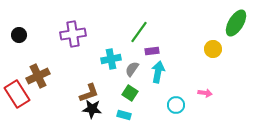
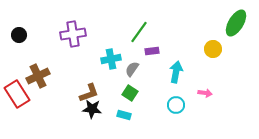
cyan arrow: moved 18 px right
